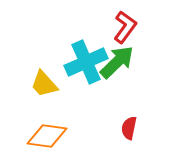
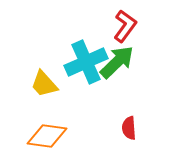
red L-shape: moved 1 px up
red semicircle: rotated 15 degrees counterclockwise
